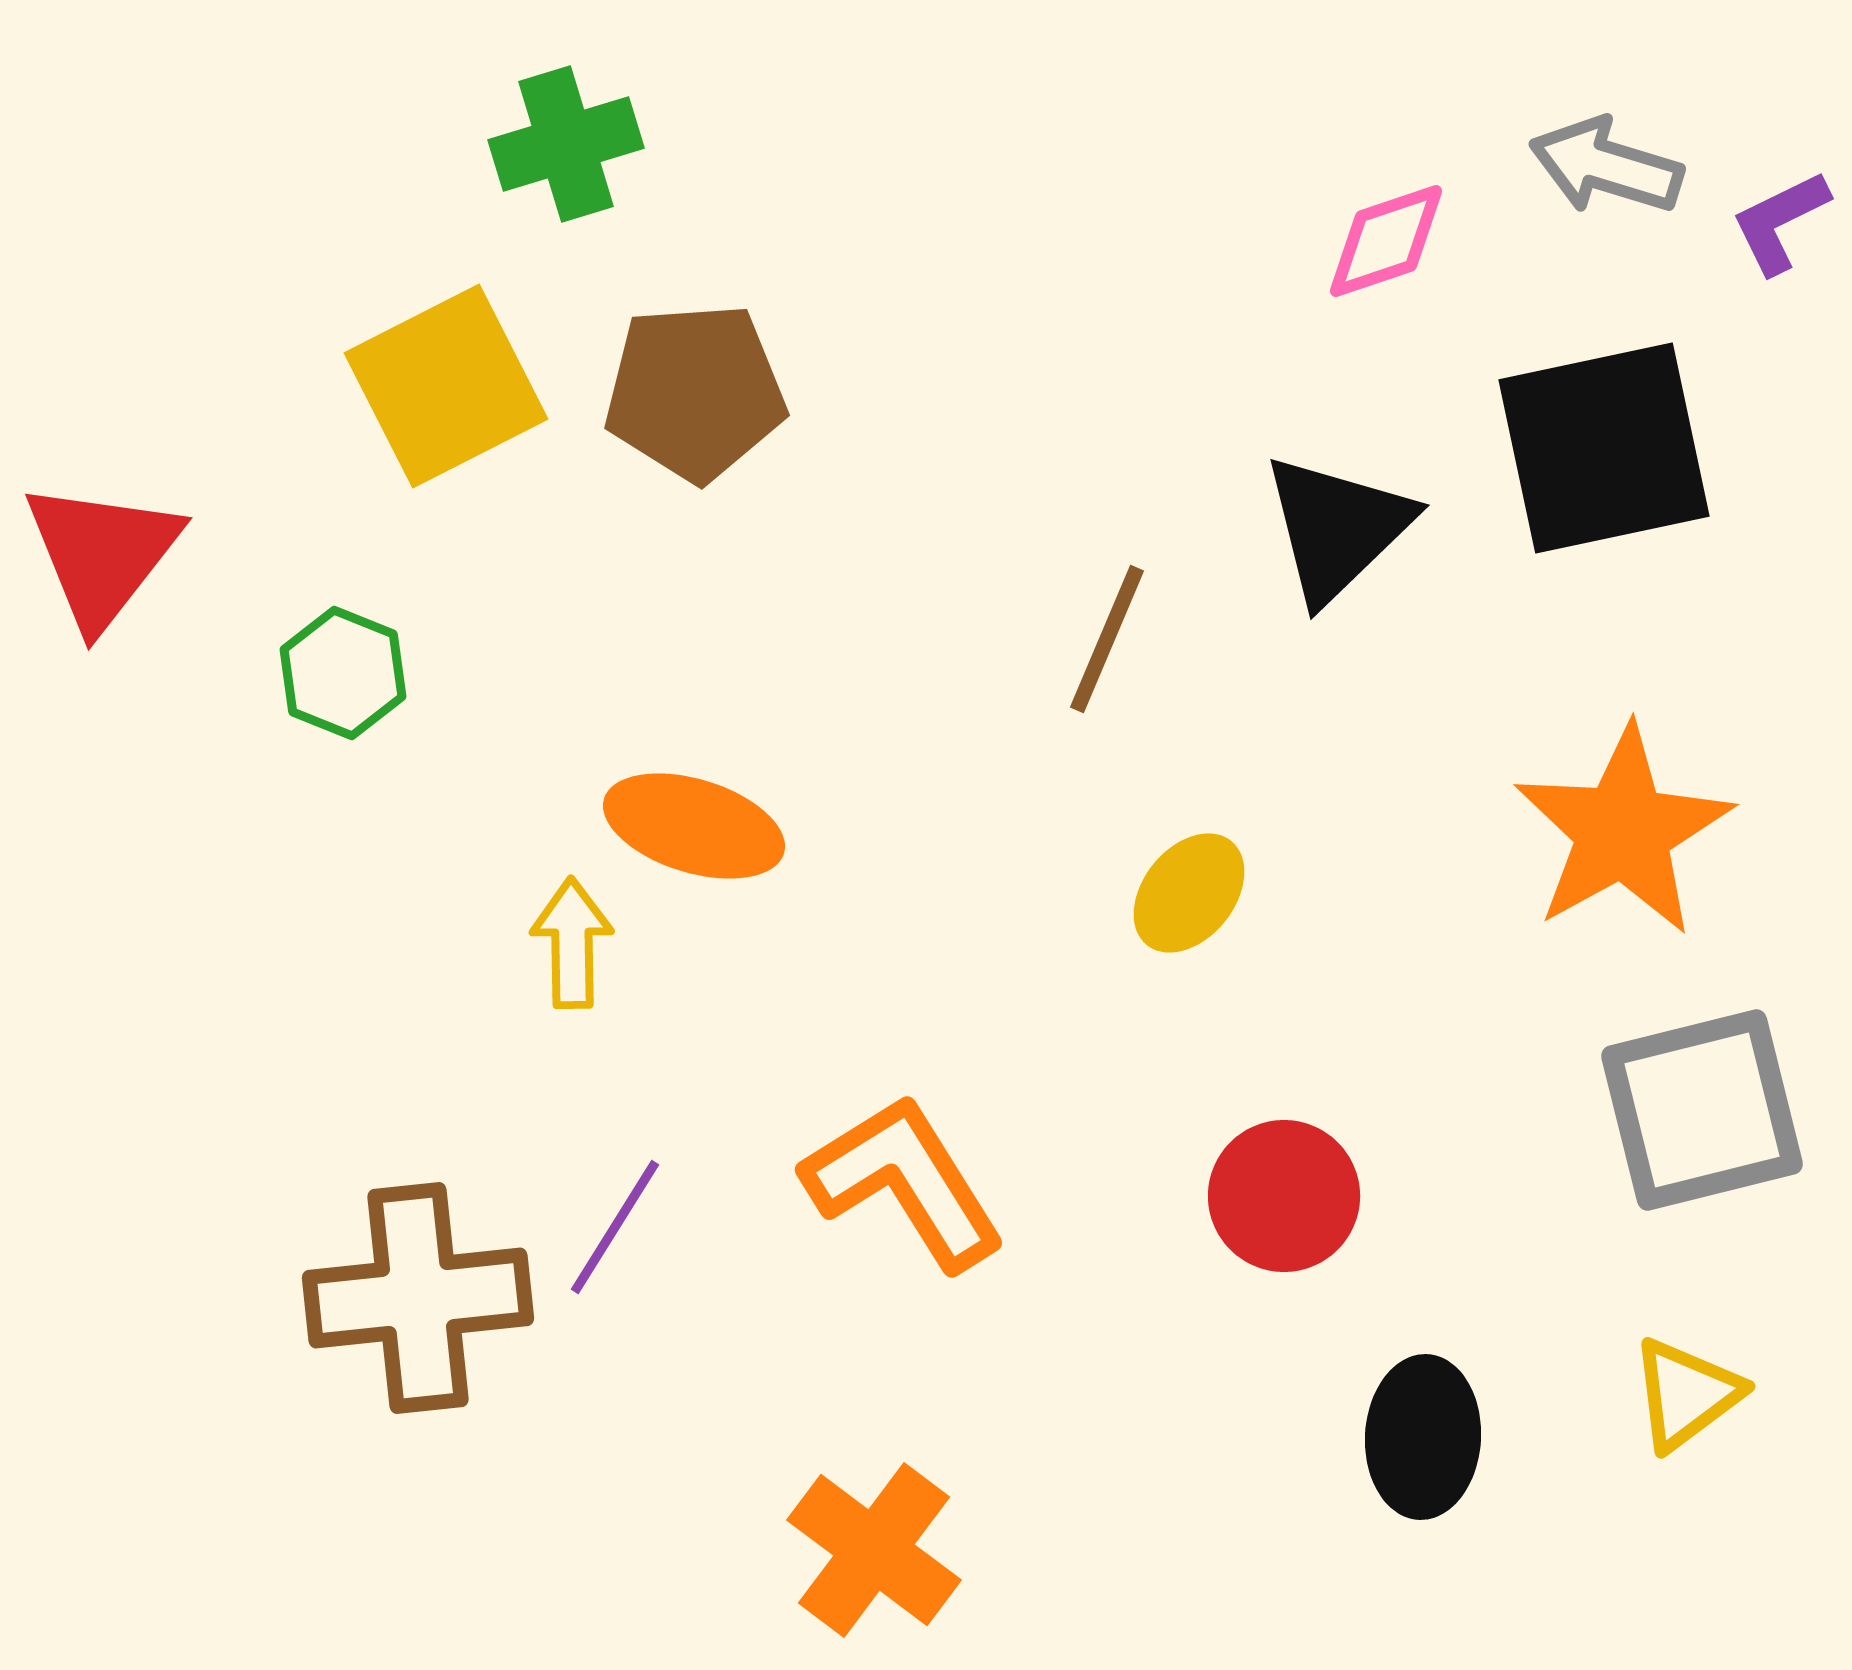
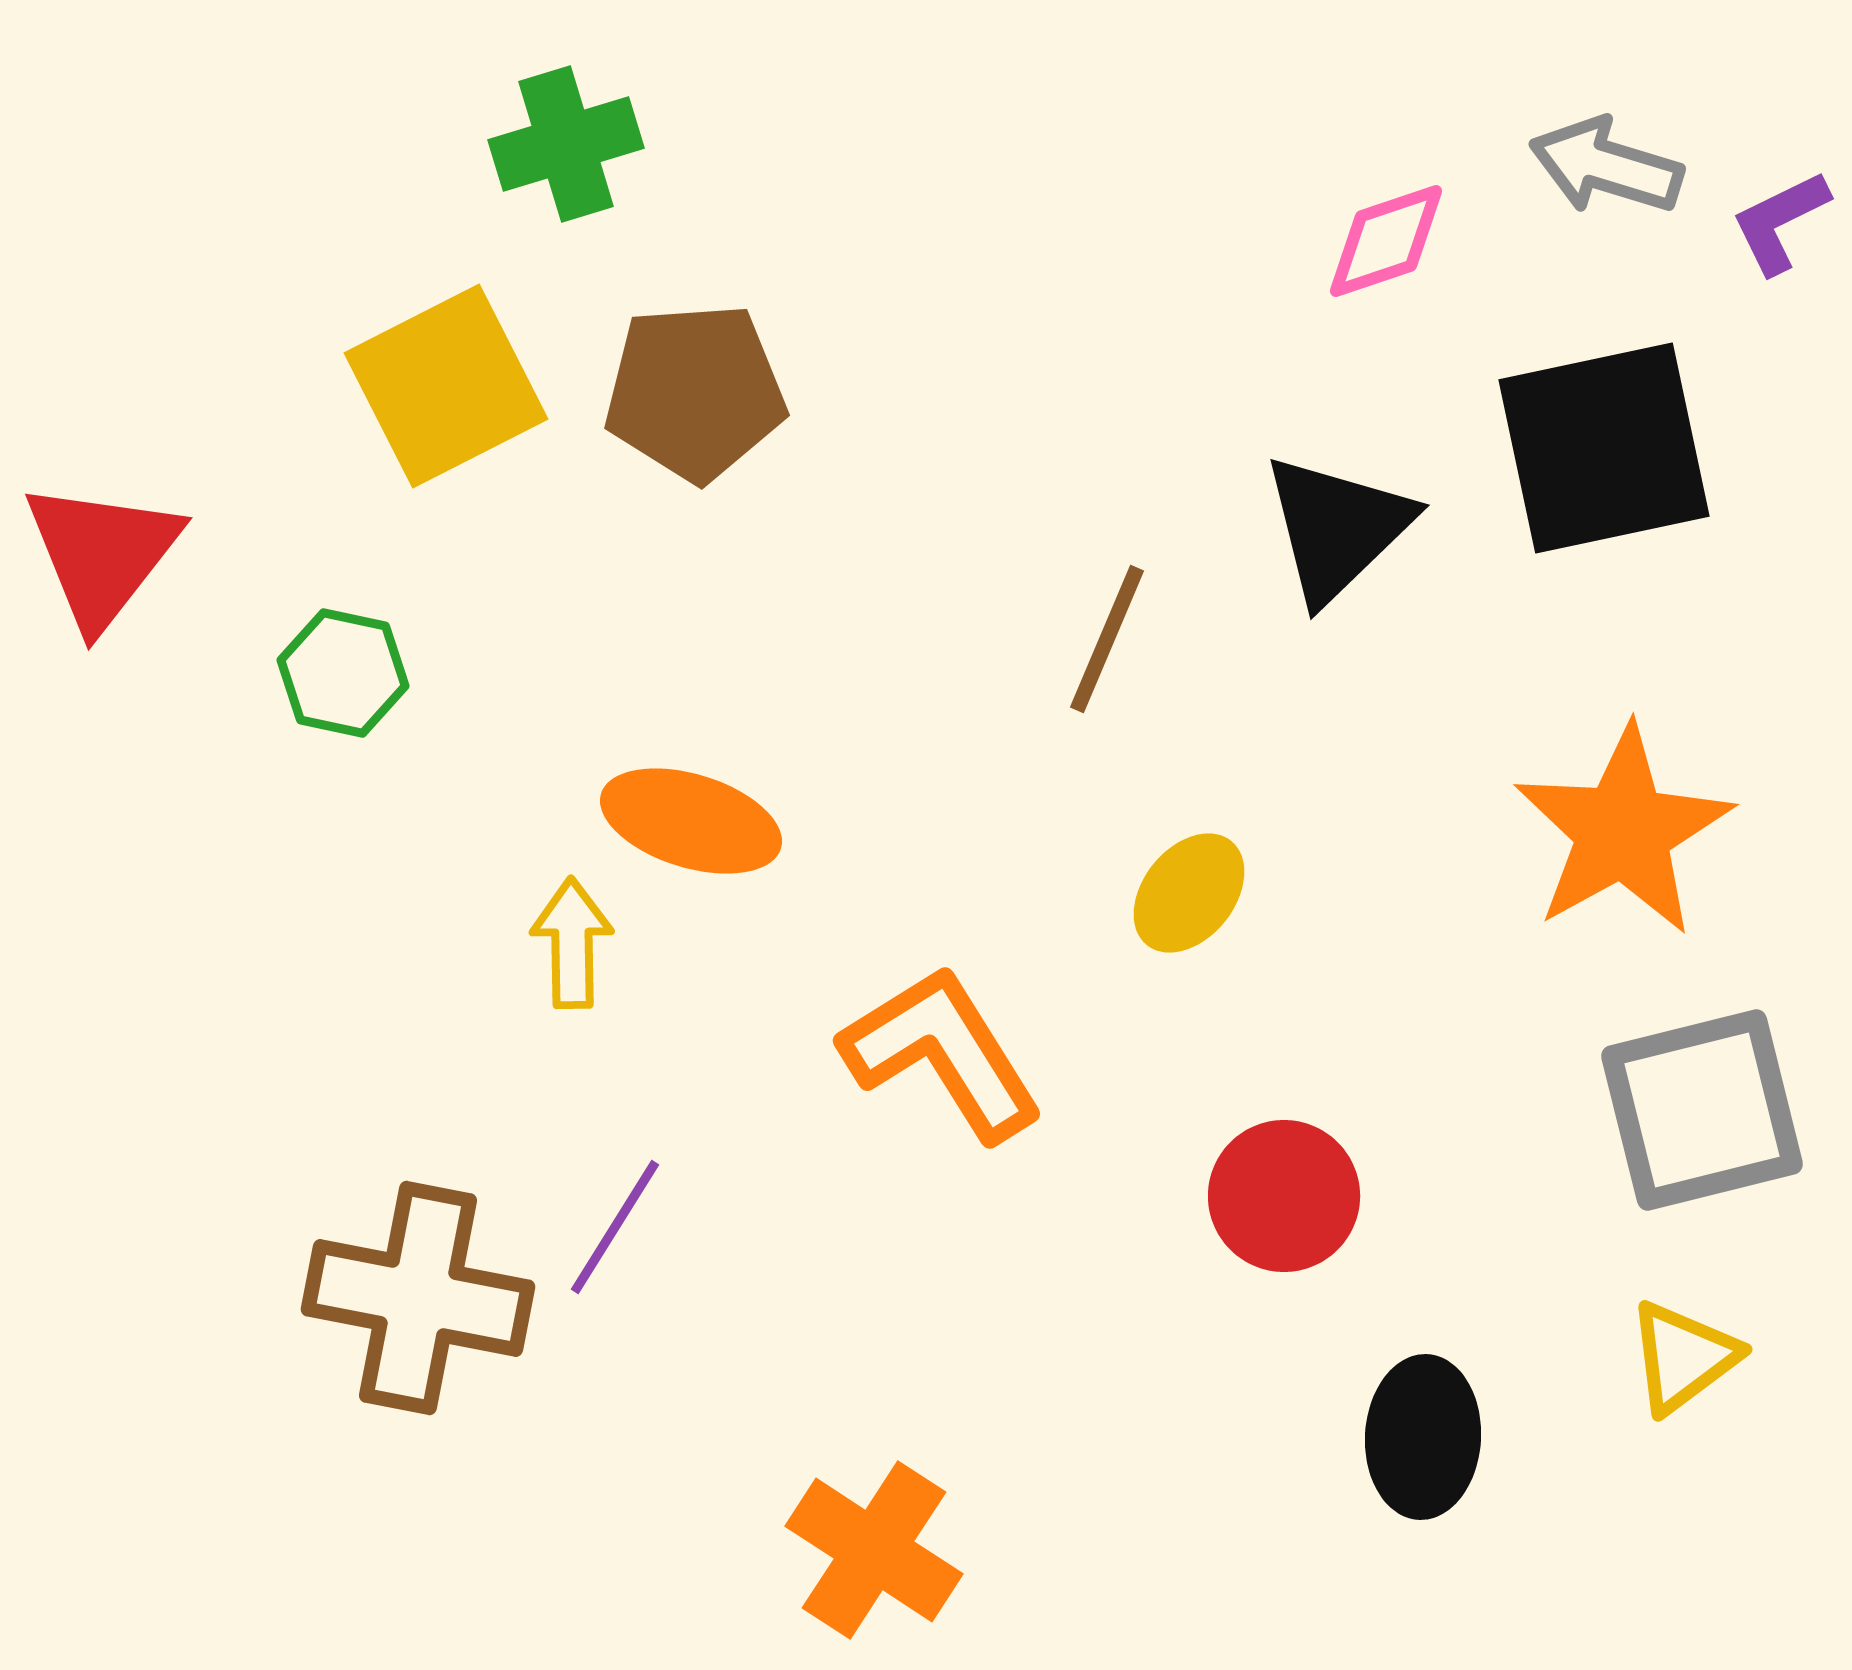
green hexagon: rotated 10 degrees counterclockwise
orange ellipse: moved 3 px left, 5 px up
orange L-shape: moved 38 px right, 129 px up
brown cross: rotated 17 degrees clockwise
yellow triangle: moved 3 px left, 37 px up
orange cross: rotated 4 degrees counterclockwise
